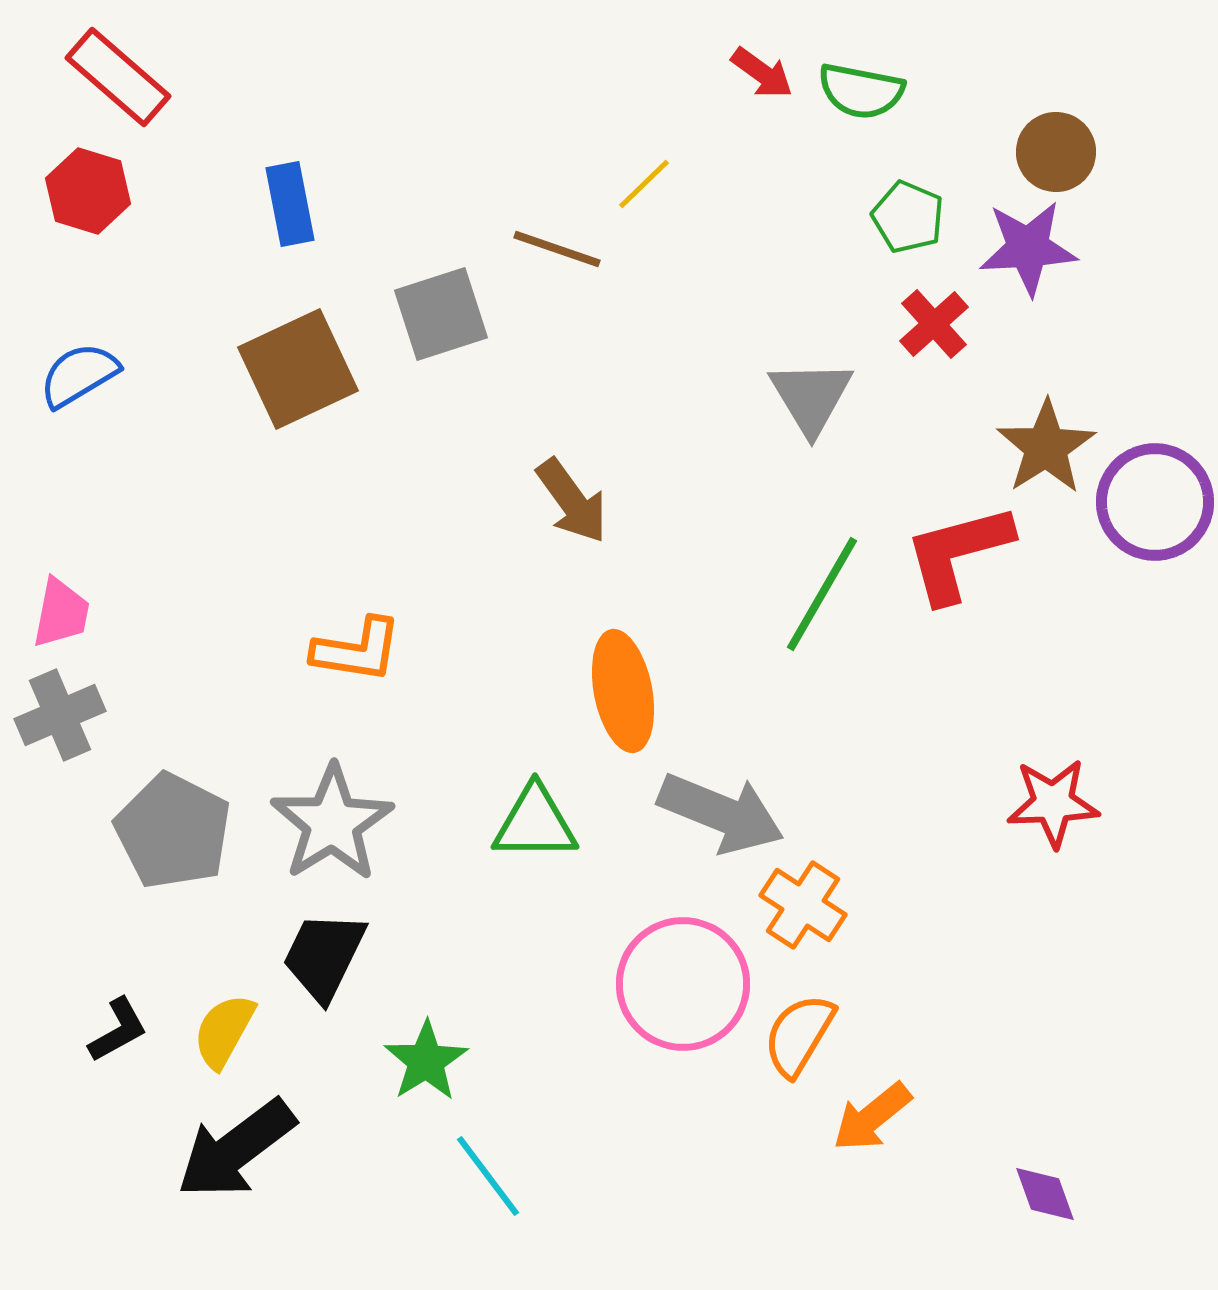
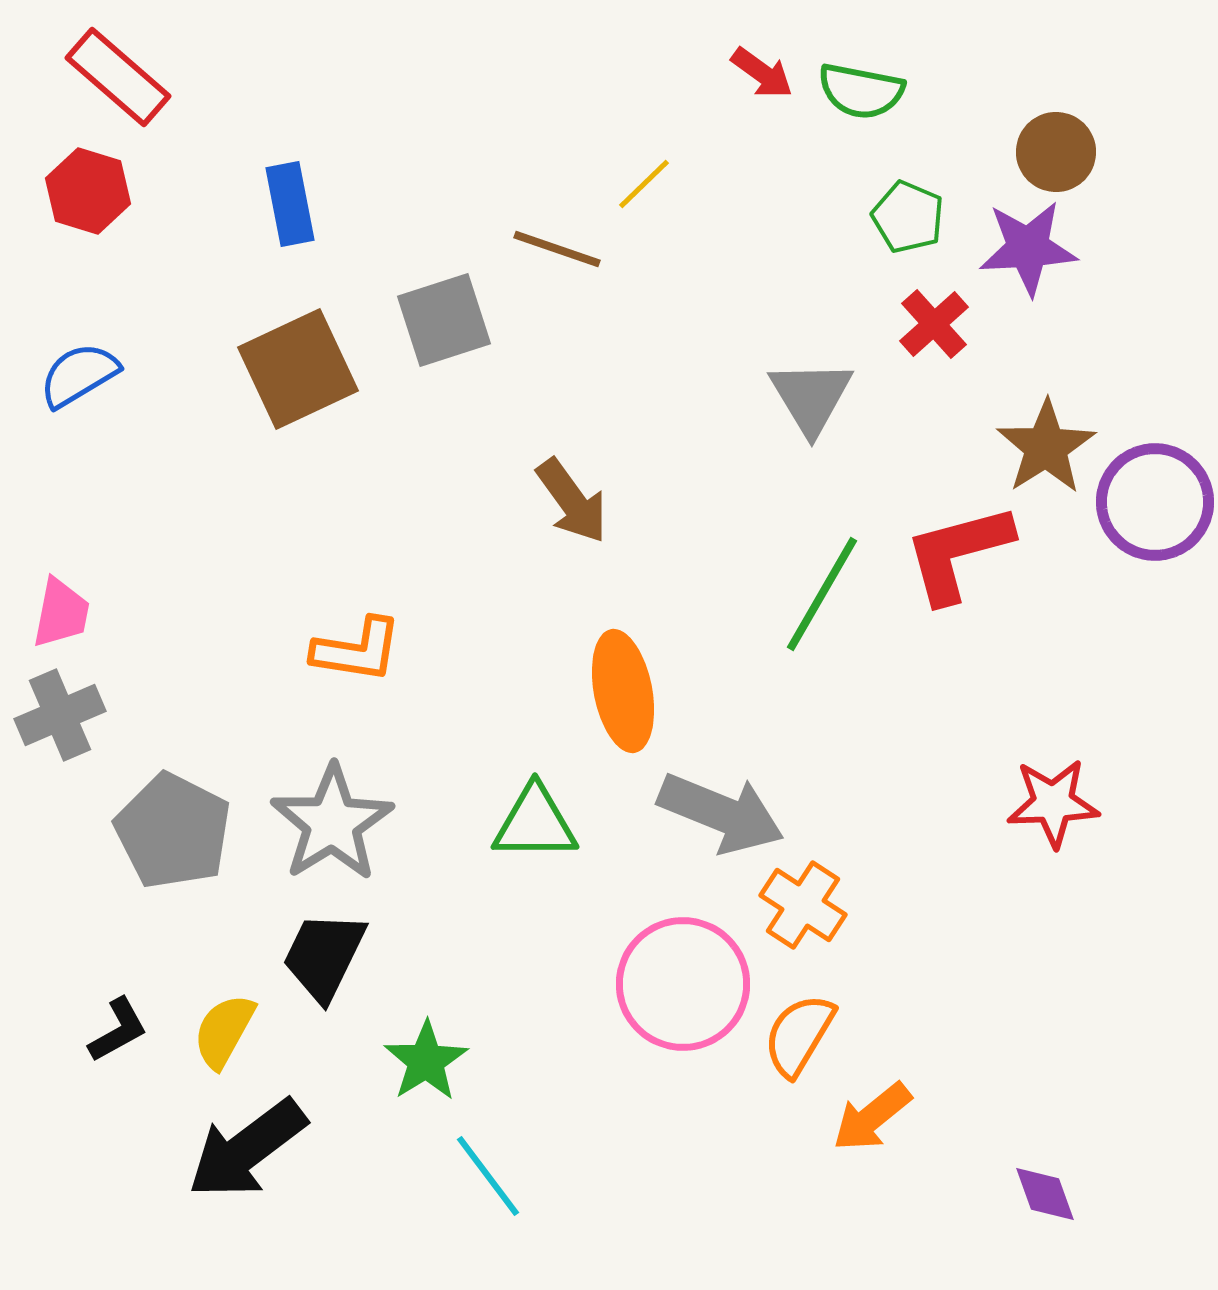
gray square: moved 3 px right, 6 px down
black arrow: moved 11 px right
